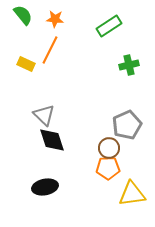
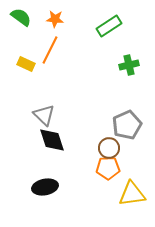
green semicircle: moved 2 px left, 2 px down; rotated 15 degrees counterclockwise
